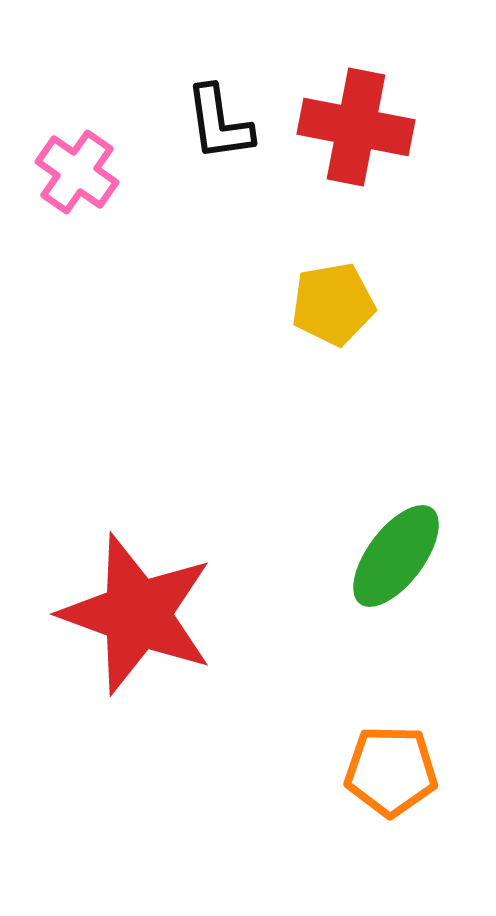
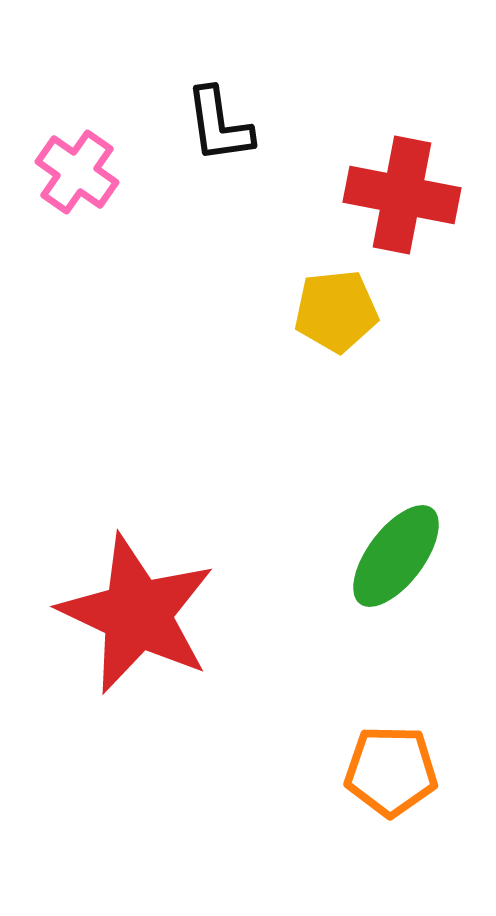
black L-shape: moved 2 px down
red cross: moved 46 px right, 68 px down
yellow pentagon: moved 3 px right, 7 px down; rotated 4 degrees clockwise
red star: rotated 5 degrees clockwise
